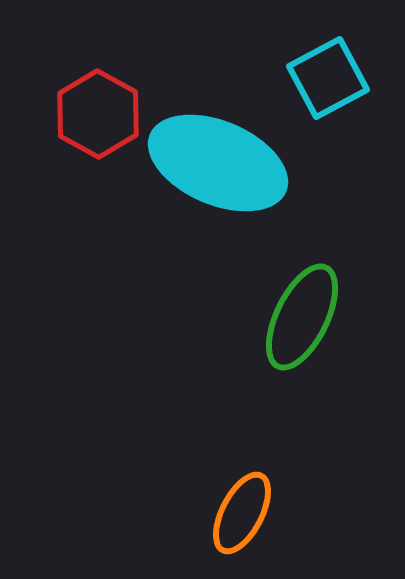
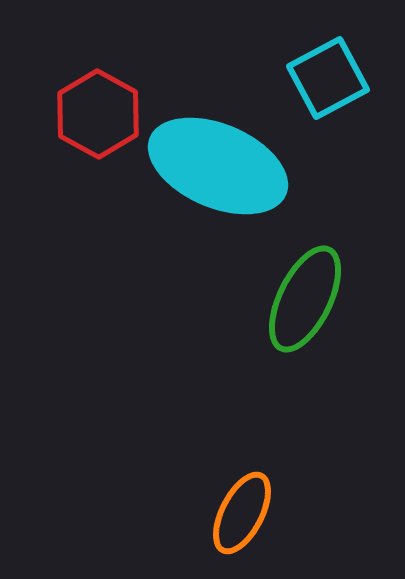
cyan ellipse: moved 3 px down
green ellipse: moved 3 px right, 18 px up
